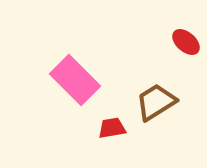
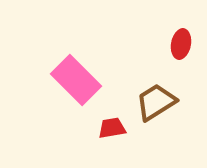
red ellipse: moved 5 px left, 2 px down; rotated 60 degrees clockwise
pink rectangle: moved 1 px right
